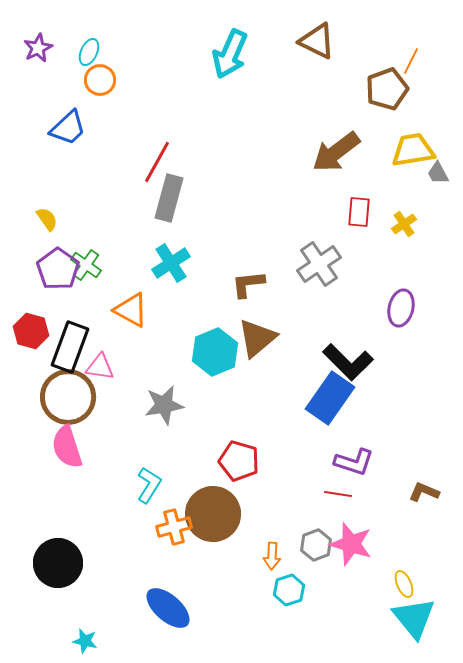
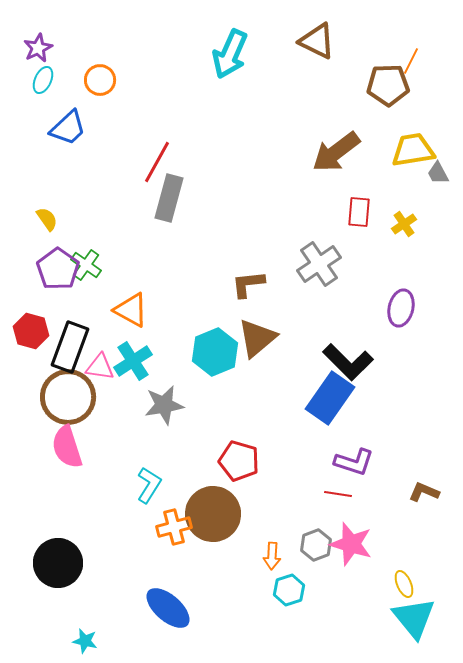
cyan ellipse at (89, 52): moved 46 px left, 28 px down
brown pentagon at (387, 89): moved 1 px right, 4 px up; rotated 18 degrees clockwise
cyan cross at (171, 263): moved 38 px left, 98 px down
